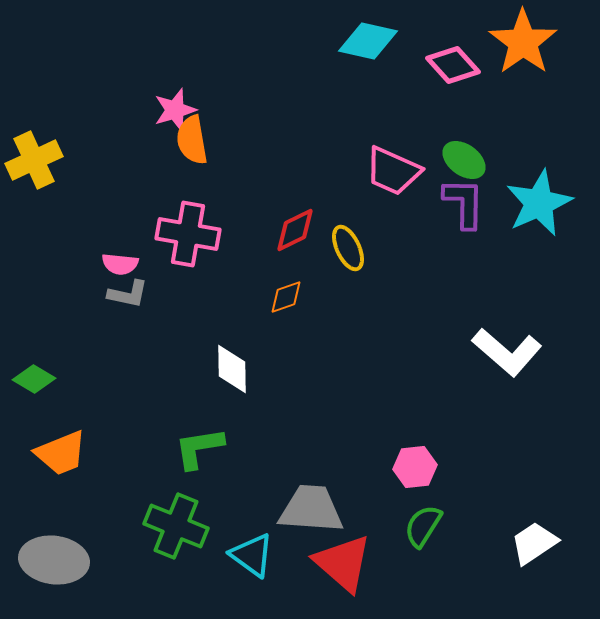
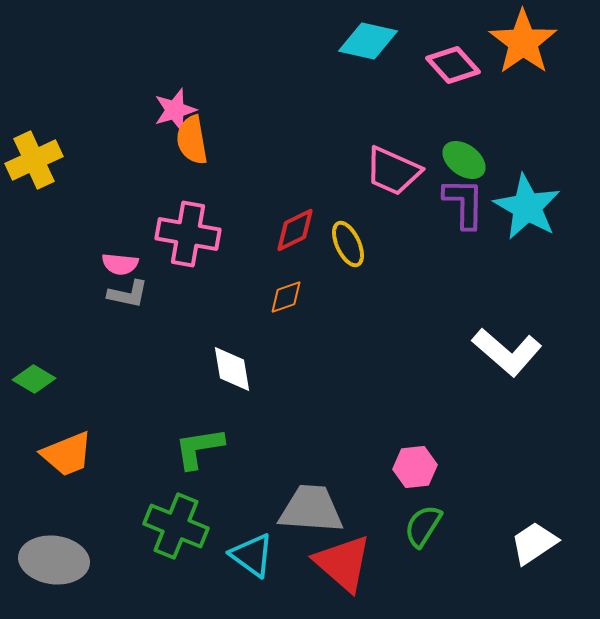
cyan star: moved 12 px left, 4 px down; rotated 18 degrees counterclockwise
yellow ellipse: moved 4 px up
white diamond: rotated 9 degrees counterclockwise
orange trapezoid: moved 6 px right, 1 px down
